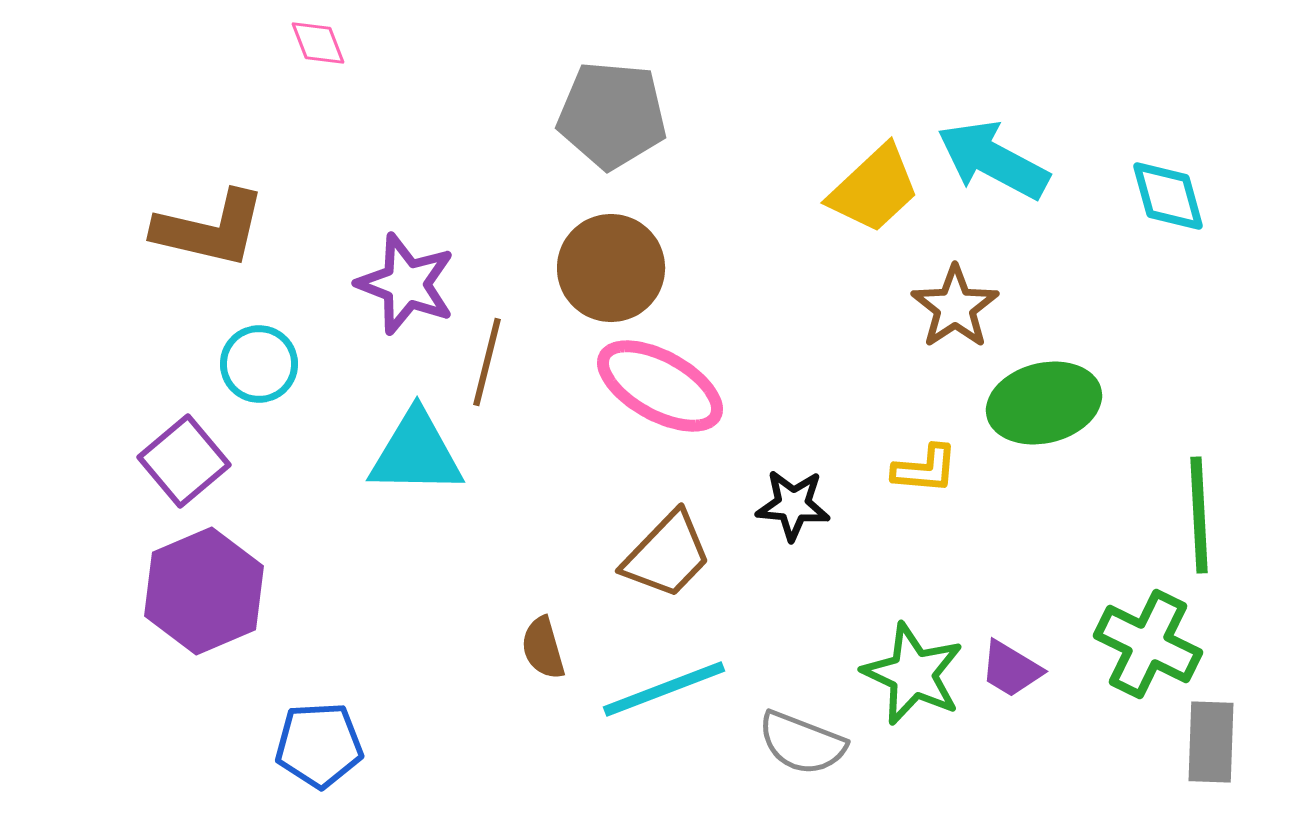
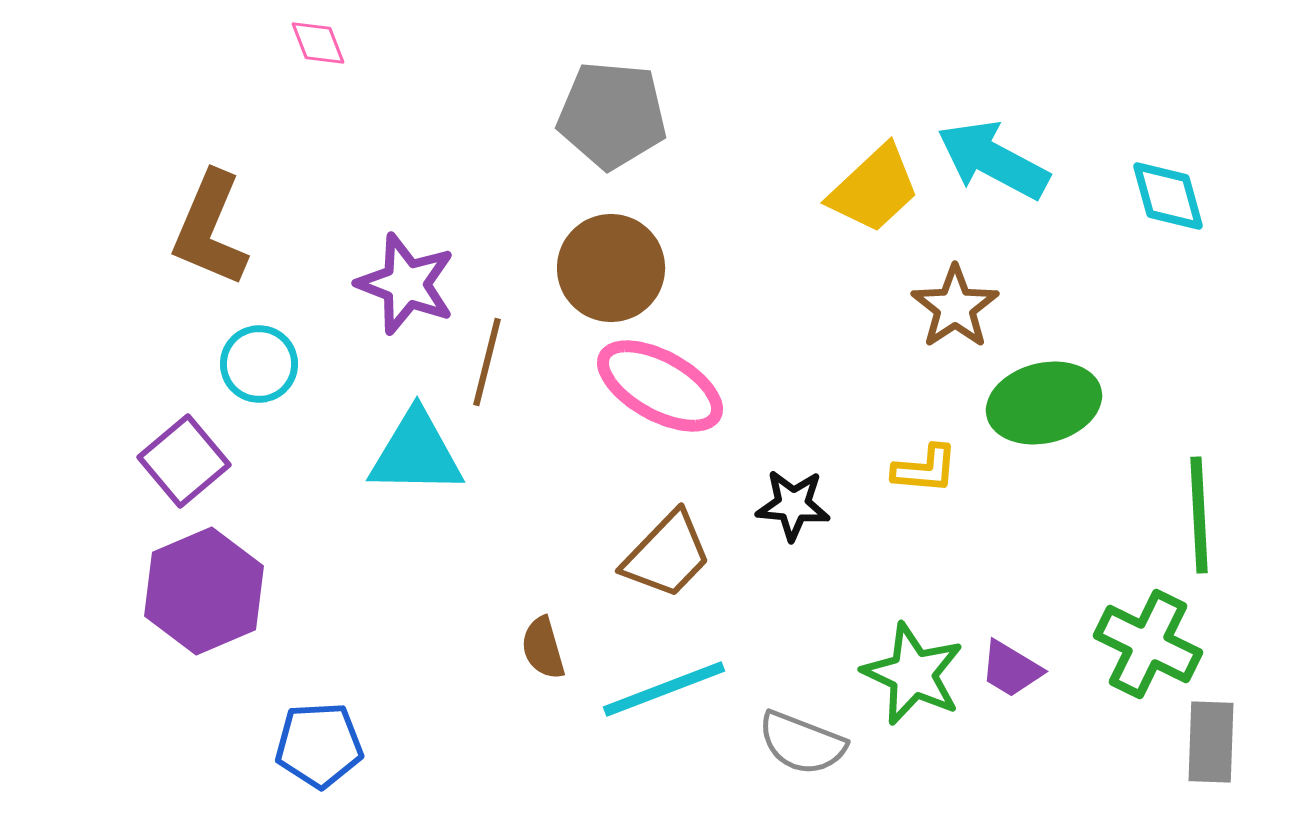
brown L-shape: rotated 100 degrees clockwise
